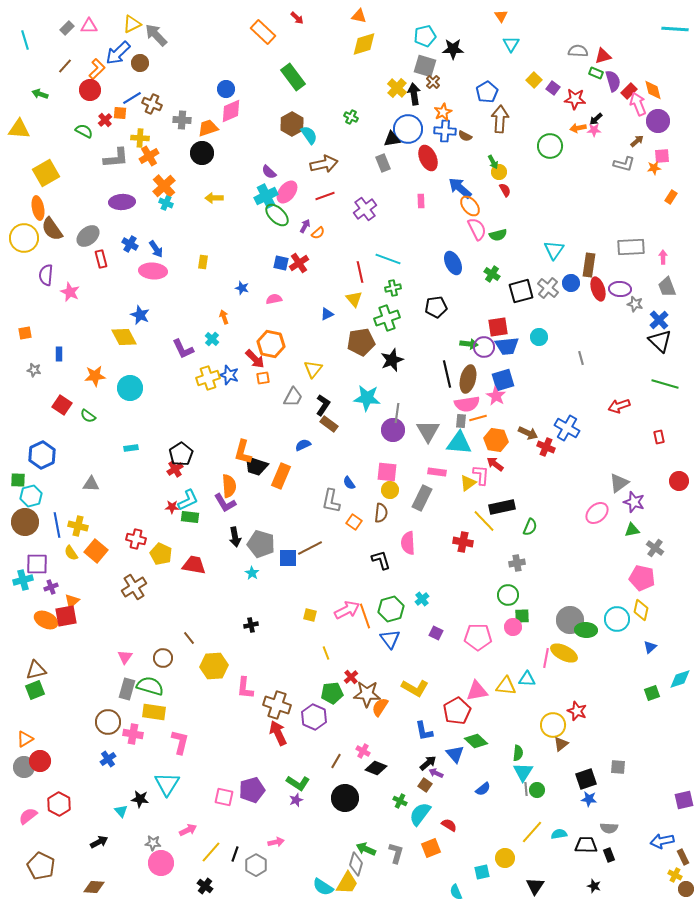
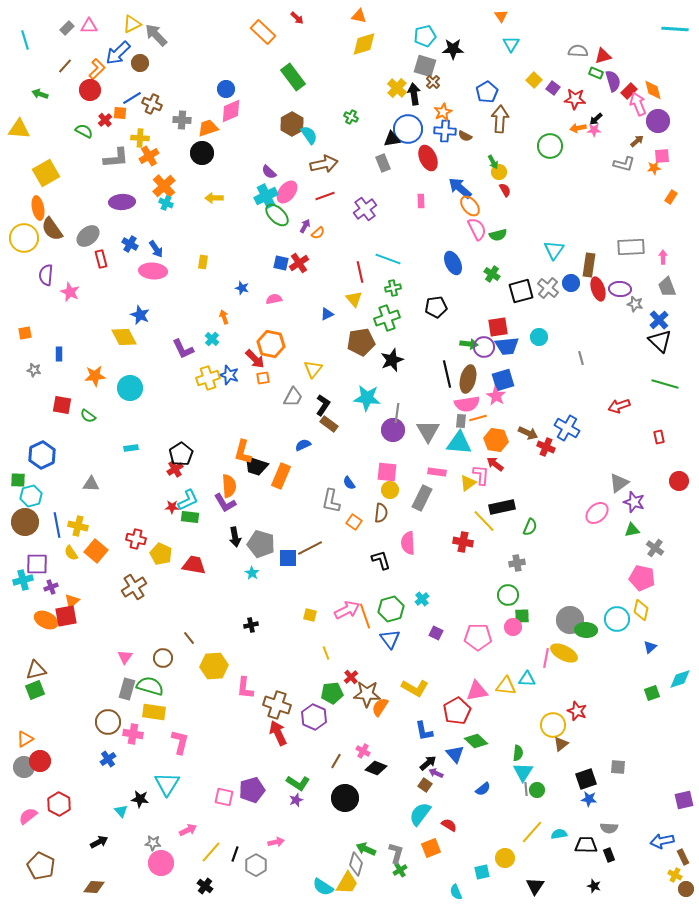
red square at (62, 405): rotated 24 degrees counterclockwise
green cross at (400, 801): moved 69 px down; rotated 32 degrees clockwise
